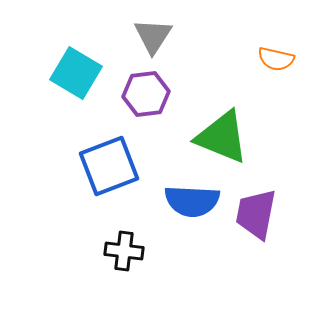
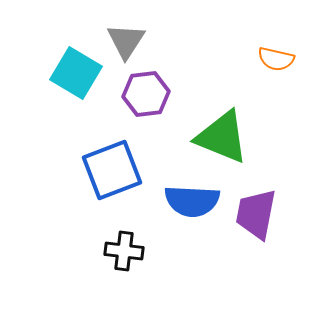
gray triangle: moved 27 px left, 5 px down
blue square: moved 3 px right, 4 px down
